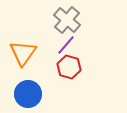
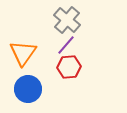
red hexagon: rotated 20 degrees counterclockwise
blue circle: moved 5 px up
